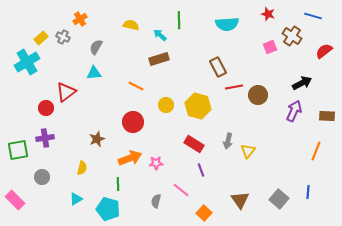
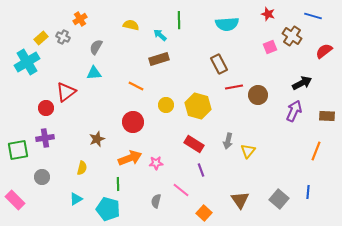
brown rectangle at (218, 67): moved 1 px right, 3 px up
